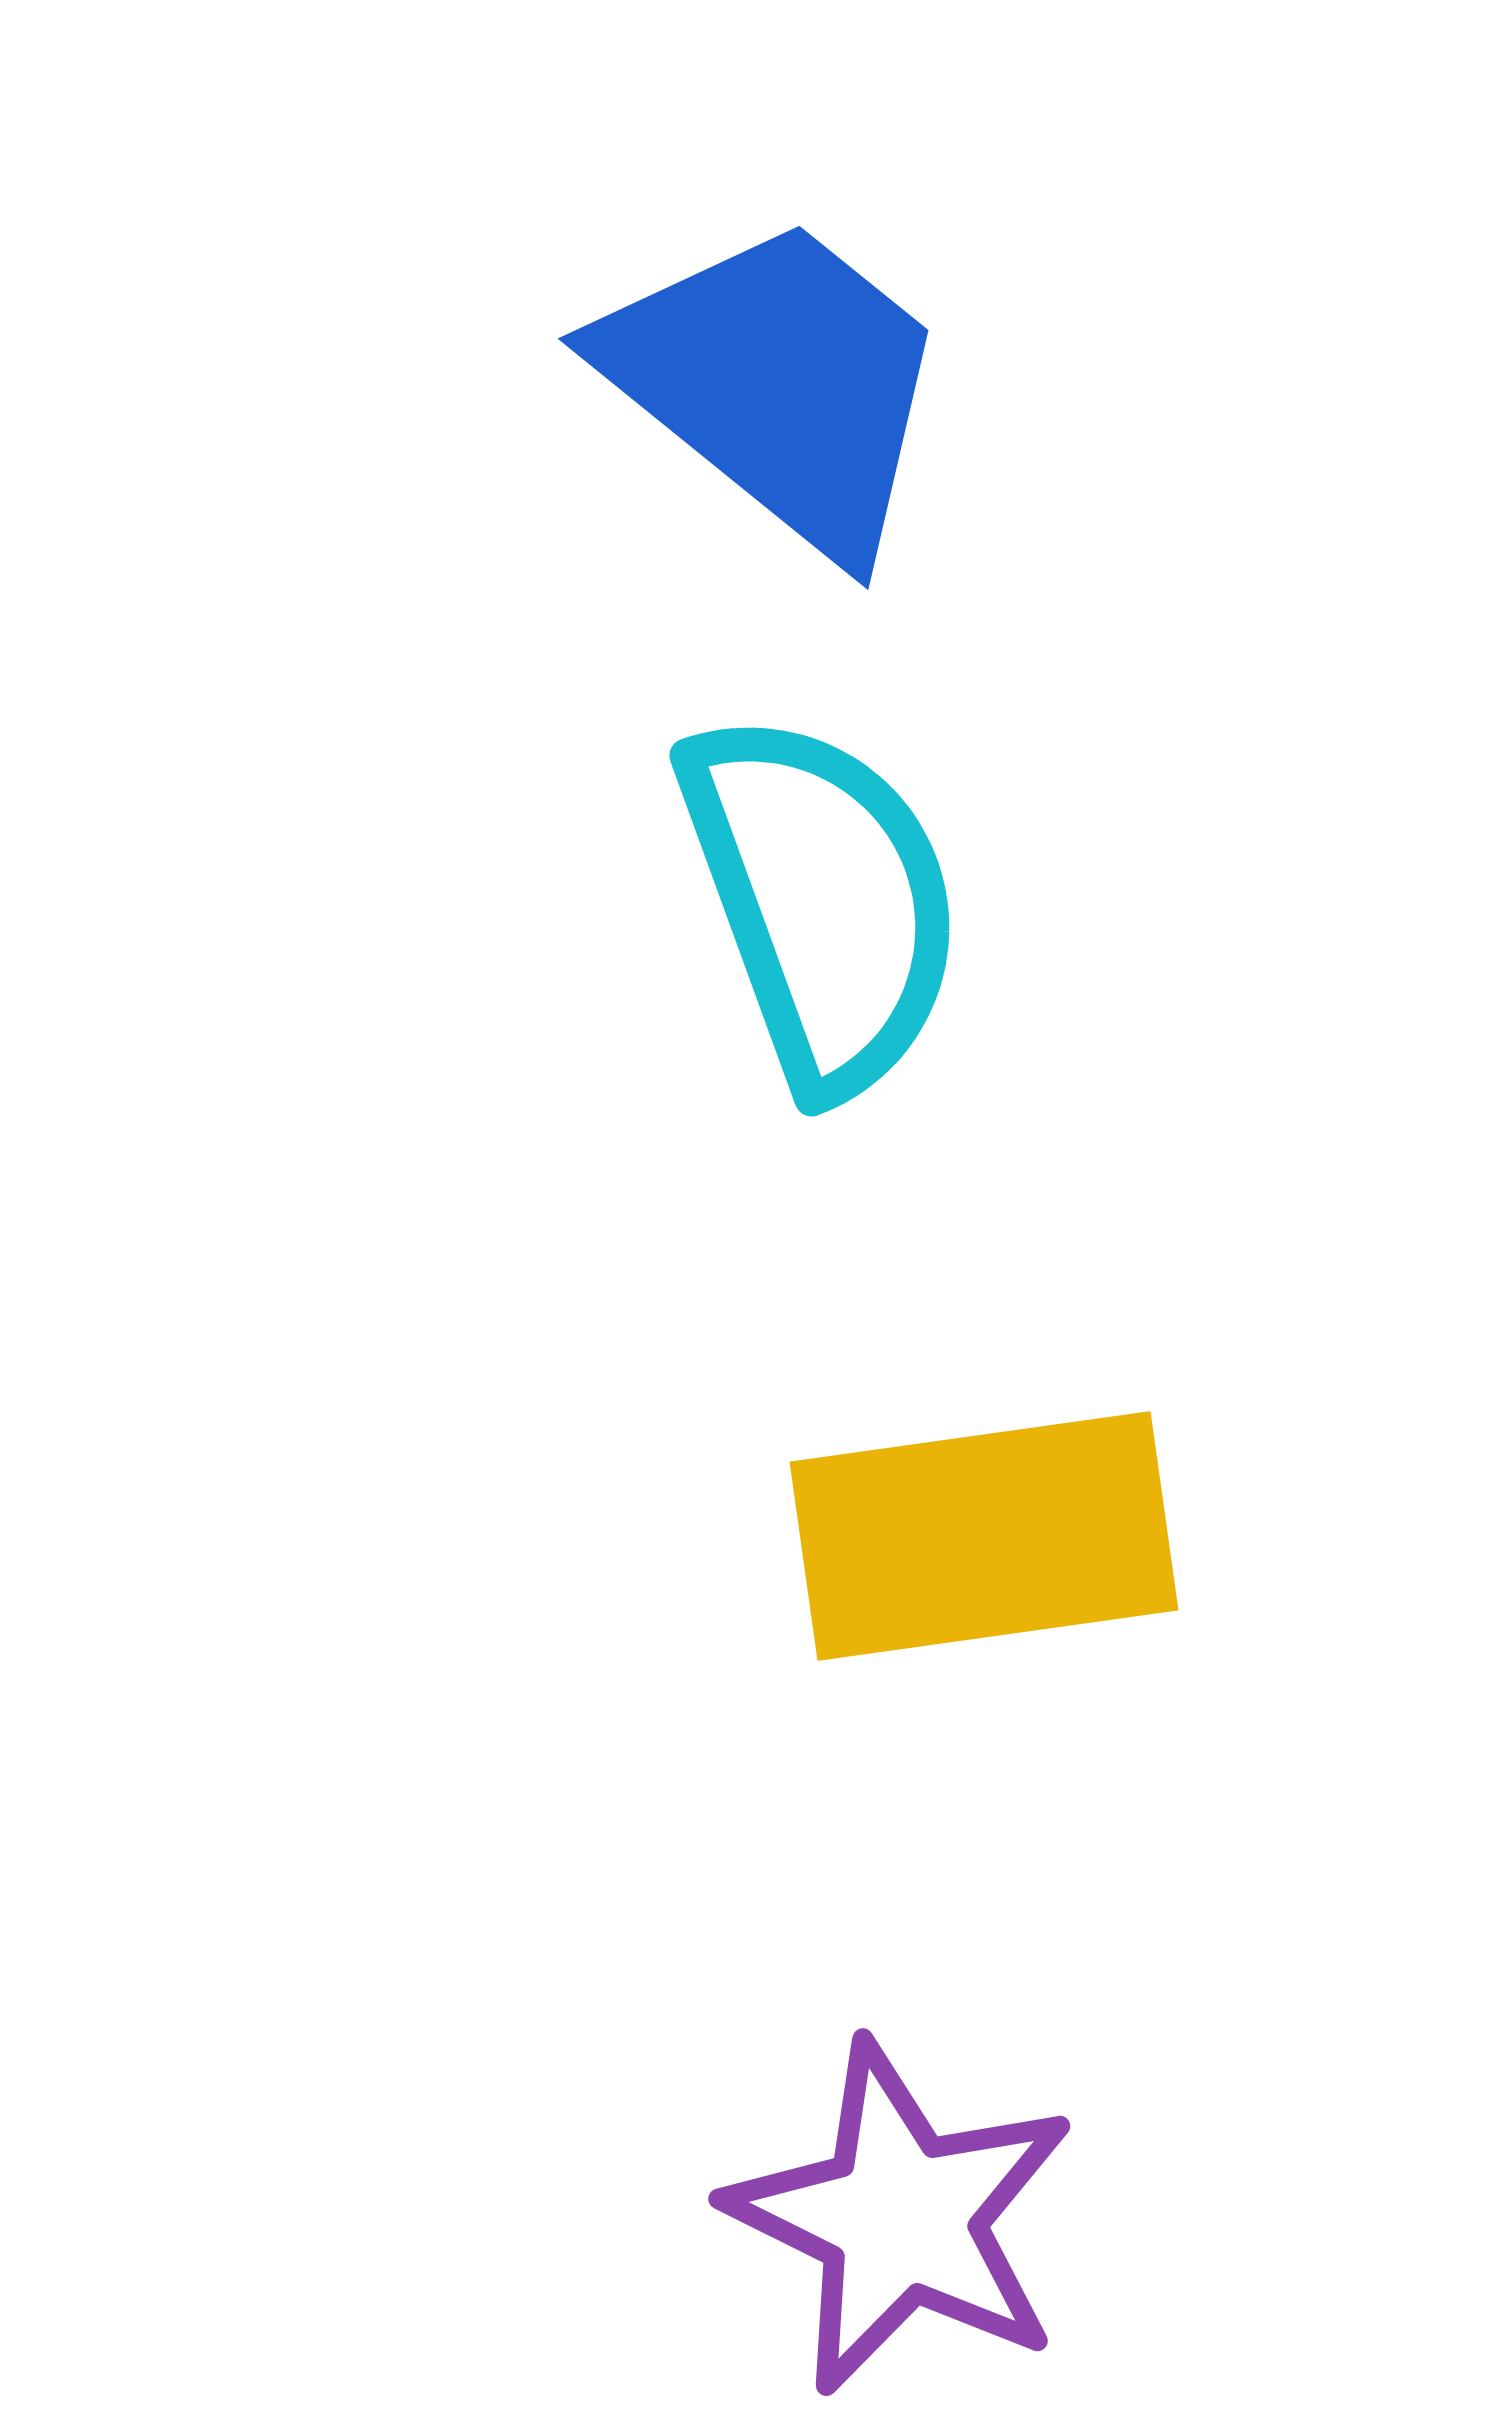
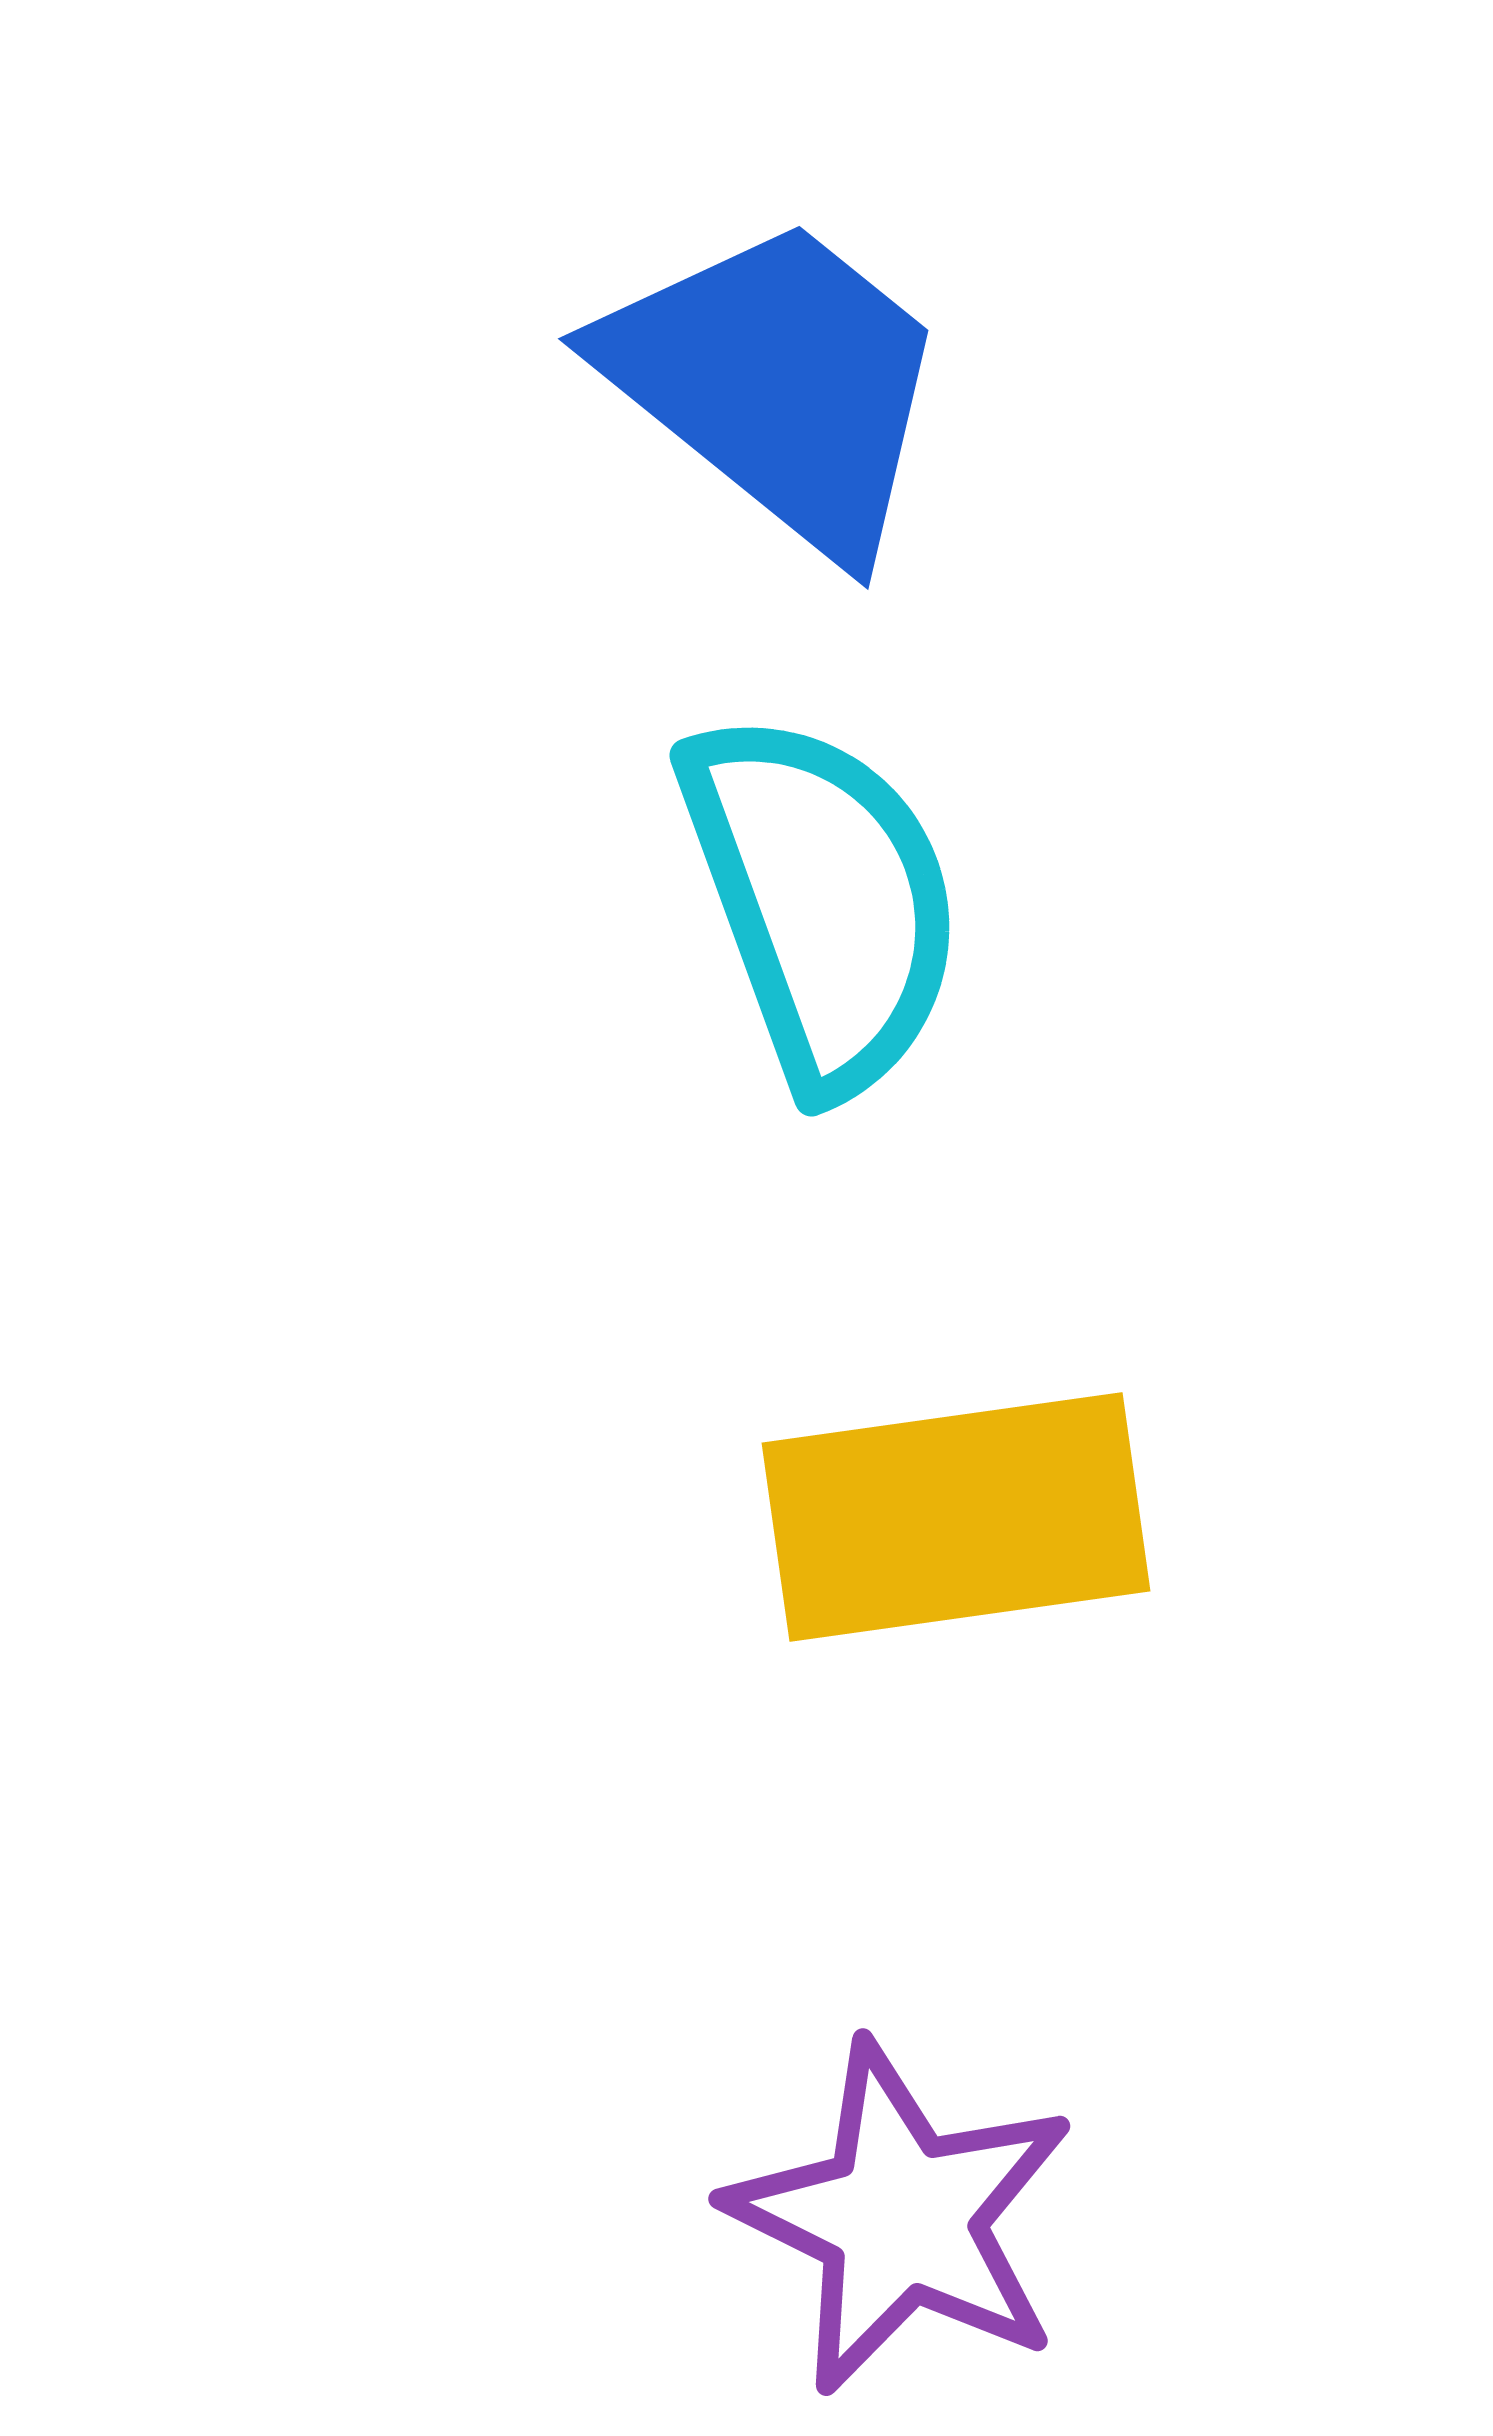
yellow rectangle: moved 28 px left, 19 px up
